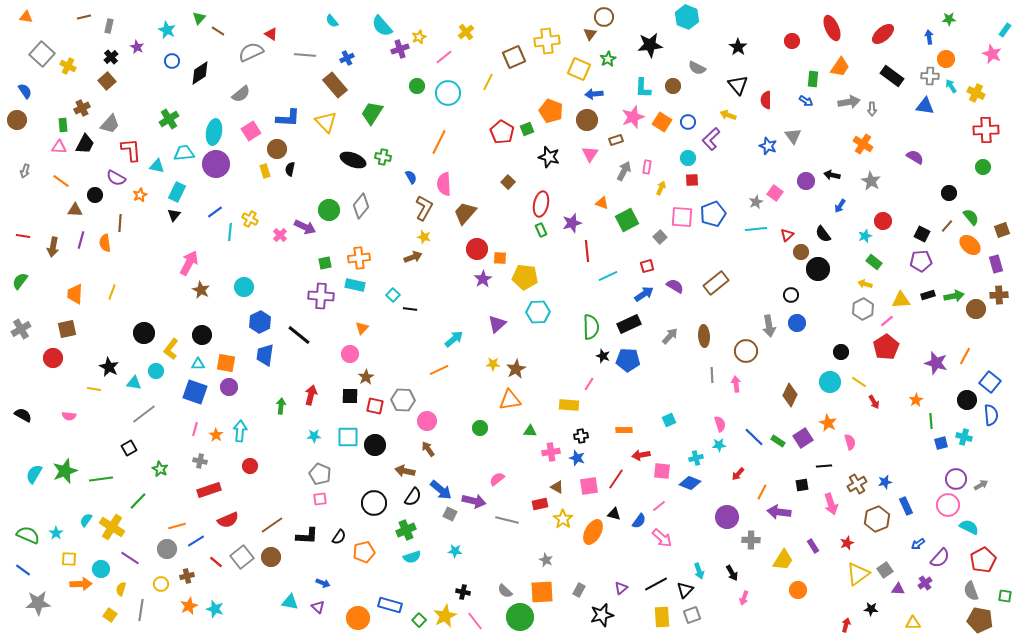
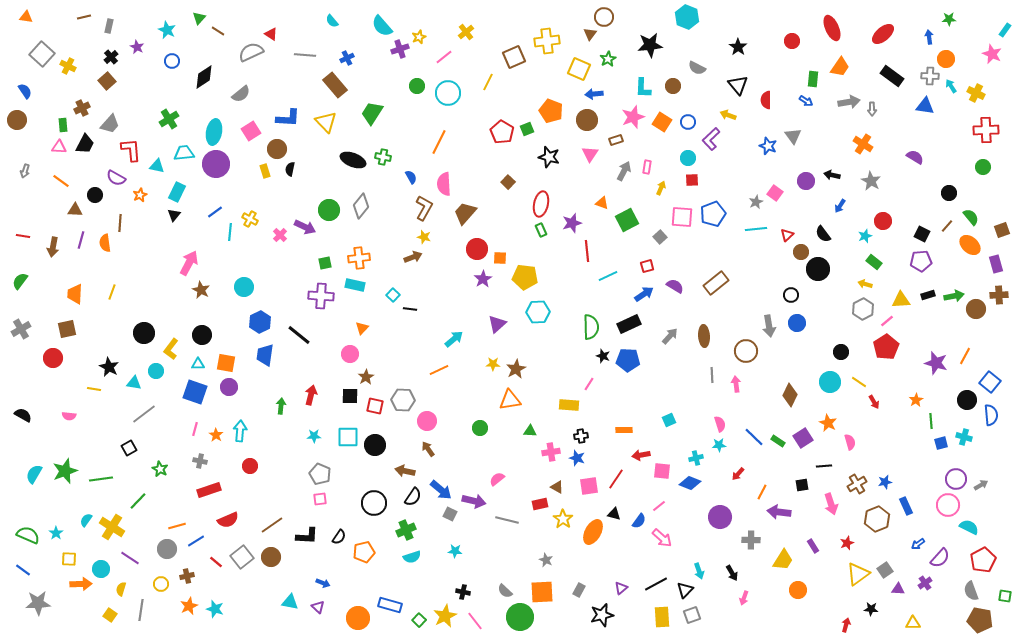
black diamond at (200, 73): moved 4 px right, 4 px down
purple circle at (727, 517): moved 7 px left
